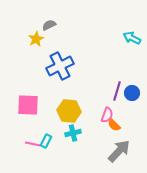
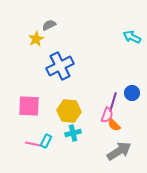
cyan arrow: moved 1 px up
purple line: moved 4 px left, 11 px down
pink square: moved 1 px right, 1 px down
gray arrow: rotated 15 degrees clockwise
